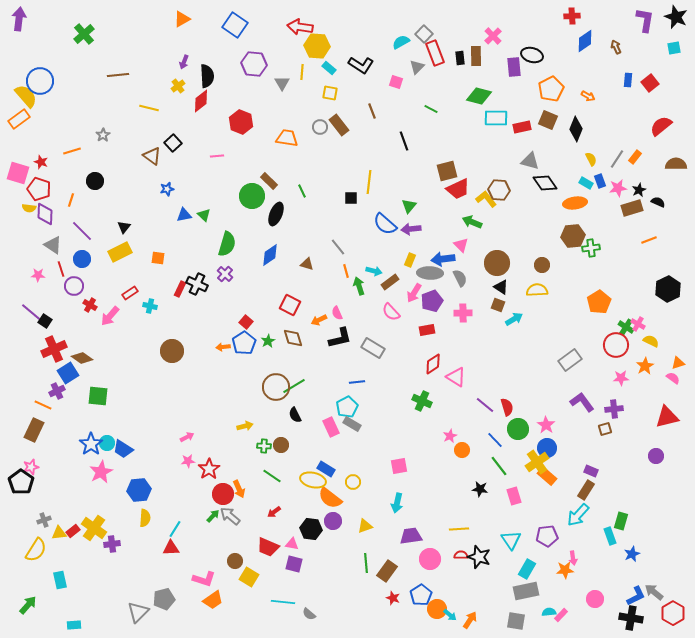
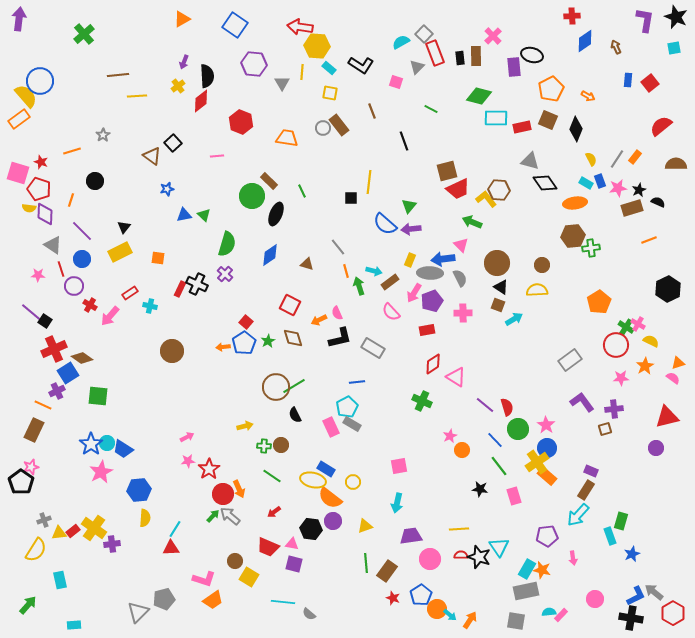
yellow line at (149, 108): moved 12 px left, 12 px up; rotated 18 degrees counterclockwise
gray circle at (320, 127): moved 3 px right, 1 px down
purple circle at (656, 456): moved 8 px up
cyan triangle at (511, 540): moved 12 px left, 7 px down
orange star at (565, 570): moved 23 px left; rotated 18 degrees clockwise
